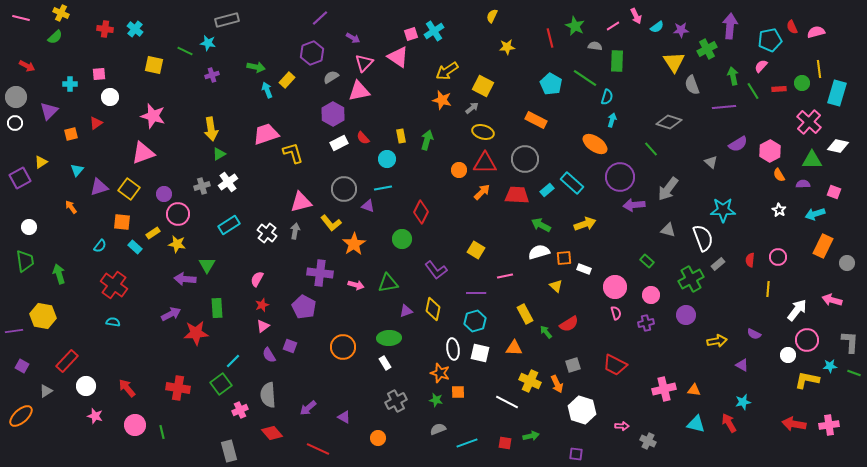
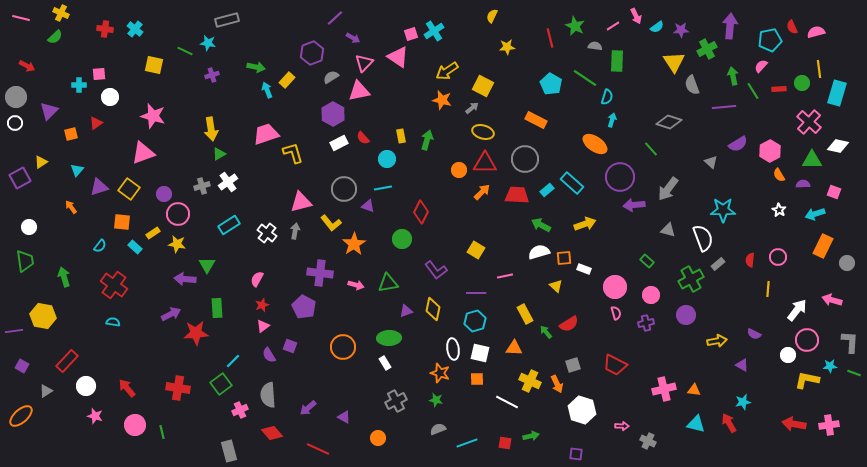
purple line at (320, 18): moved 15 px right
cyan cross at (70, 84): moved 9 px right, 1 px down
green arrow at (59, 274): moved 5 px right, 3 px down
orange square at (458, 392): moved 19 px right, 13 px up
